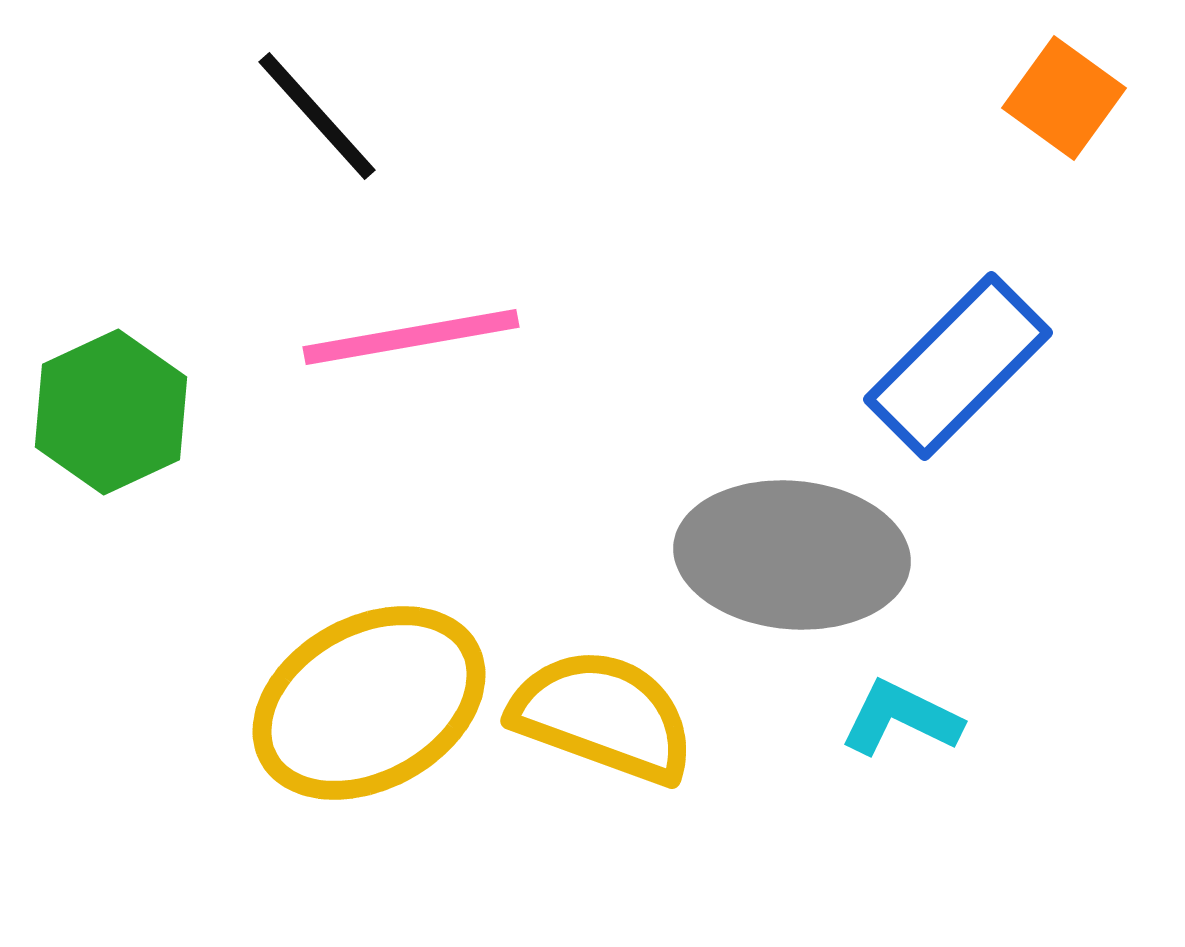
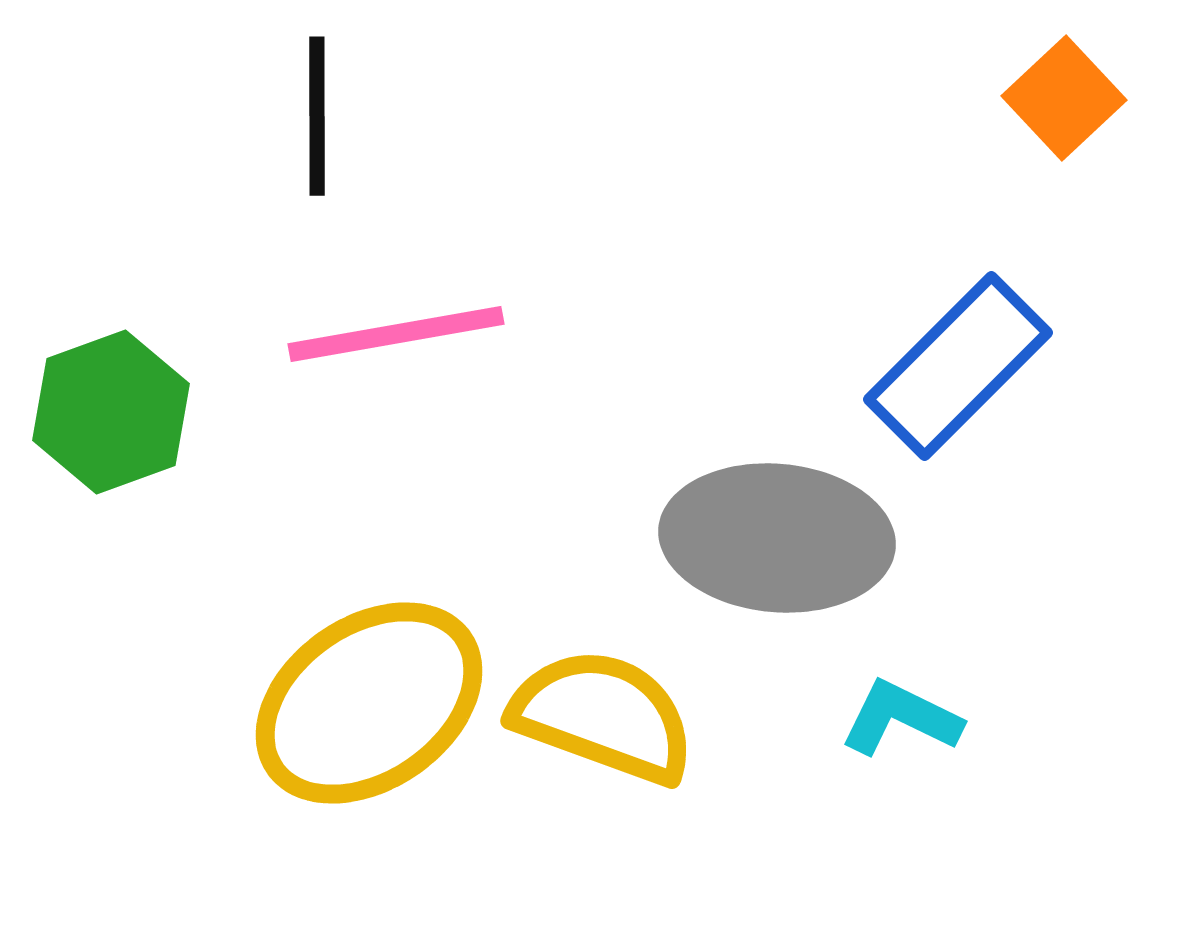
orange square: rotated 11 degrees clockwise
black line: rotated 42 degrees clockwise
pink line: moved 15 px left, 3 px up
green hexagon: rotated 5 degrees clockwise
gray ellipse: moved 15 px left, 17 px up
yellow ellipse: rotated 6 degrees counterclockwise
